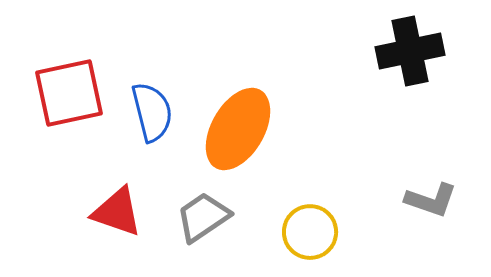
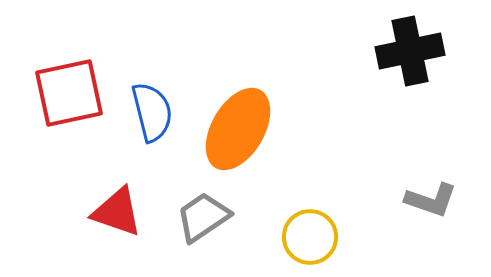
yellow circle: moved 5 px down
